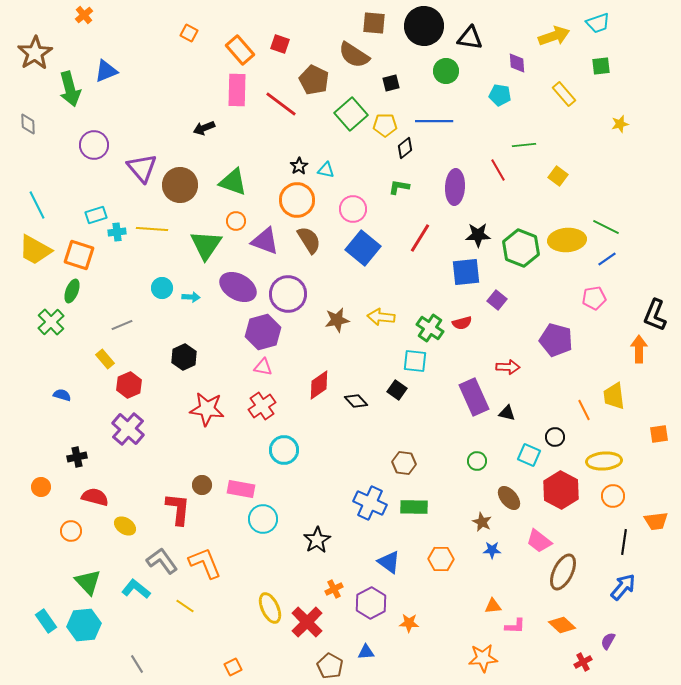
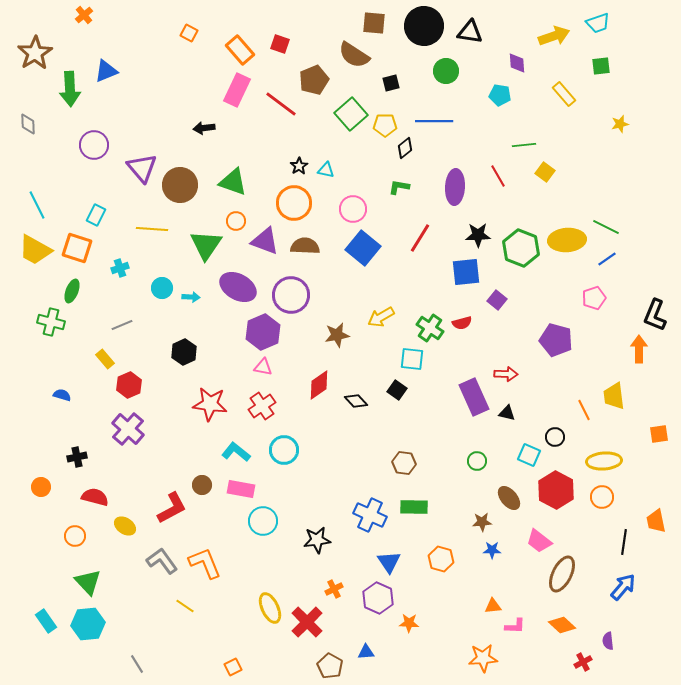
black triangle at (470, 38): moved 6 px up
brown pentagon at (314, 80): rotated 24 degrees clockwise
green arrow at (70, 89): rotated 12 degrees clockwise
pink rectangle at (237, 90): rotated 24 degrees clockwise
black arrow at (204, 128): rotated 15 degrees clockwise
red line at (498, 170): moved 6 px down
yellow square at (558, 176): moved 13 px left, 4 px up
orange circle at (297, 200): moved 3 px left, 3 px down
cyan rectangle at (96, 215): rotated 45 degrees counterclockwise
cyan cross at (117, 232): moved 3 px right, 36 px down; rotated 12 degrees counterclockwise
brown semicircle at (309, 240): moved 4 px left, 6 px down; rotated 56 degrees counterclockwise
orange square at (79, 255): moved 2 px left, 7 px up
purple circle at (288, 294): moved 3 px right, 1 px down
pink pentagon at (594, 298): rotated 10 degrees counterclockwise
yellow arrow at (381, 317): rotated 36 degrees counterclockwise
brown star at (337, 320): moved 15 px down
green cross at (51, 322): rotated 32 degrees counterclockwise
purple hexagon at (263, 332): rotated 8 degrees counterclockwise
black hexagon at (184, 357): moved 5 px up
cyan square at (415, 361): moved 3 px left, 2 px up
red arrow at (508, 367): moved 2 px left, 7 px down
red star at (207, 409): moved 3 px right, 5 px up
red hexagon at (561, 490): moved 5 px left
orange circle at (613, 496): moved 11 px left, 1 px down
blue cross at (370, 503): moved 12 px down
red L-shape at (178, 509): moved 6 px left, 1 px up; rotated 56 degrees clockwise
cyan circle at (263, 519): moved 2 px down
orange trapezoid at (656, 521): rotated 85 degrees clockwise
brown star at (482, 522): rotated 30 degrees counterclockwise
orange circle at (71, 531): moved 4 px right, 5 px down
black star at (317, 540): rotated 24 degrees clockwise
orange hexagon at (441, 559): rotated 15 degrees clockwise
blue triangle at (389, 562): rotated 20 degrees clockwise
brown ellipse at (563, 572): moved 1 px left, 2 px down
cyan L-shape at (136, 589): moved 100 px right, 137 px up
purple hexagon at (371, 603): moved 7 px right, 5 px up; rotated 8 degrees counterclockwise
cyan hexagon at (84, 625): moved 4 px right, 1 px up
purple semicircle at (608, 641): rotated 36 degrees counterclockwise
